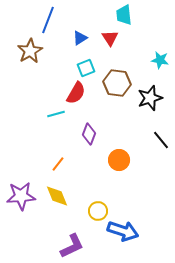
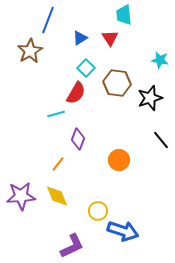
cyan square: rotated 24 degrees counterclockwise
purple diamond: moved 11 px left, 5 px down
